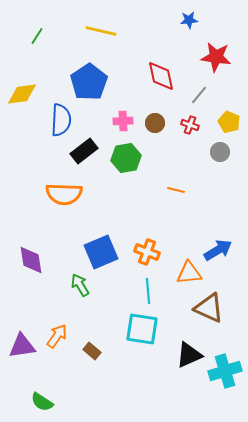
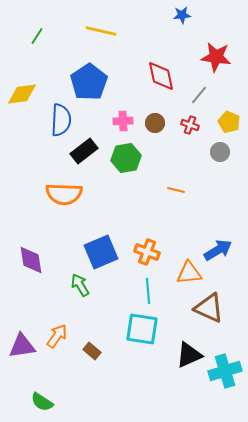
blue star: moved 7 px left, 5 px up
